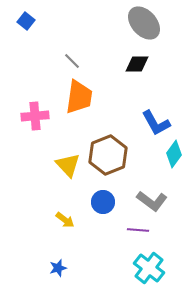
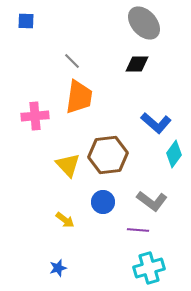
blue square: rotated 36 degrees counterclockwise
blue L-shape: rotated 20 degrees counterclockwise
brown hexagon: rotated 15 degrees clockwise
cyan cross: rotated 36 degrees clockwise
